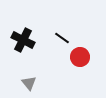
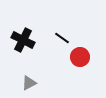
gray triangle: rotated 42 degrees clockwise
